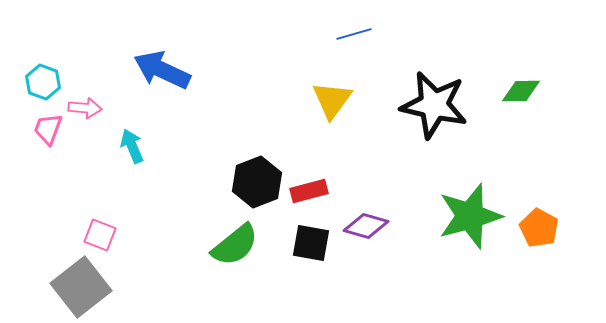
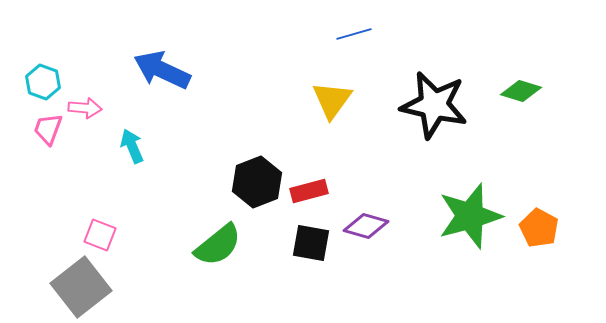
green diamond: rotated 18 degrees clockwise
green semicircle: moved 17 px left
